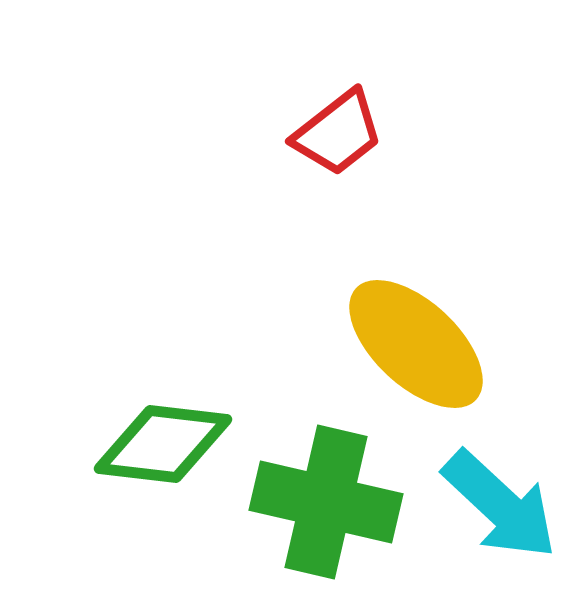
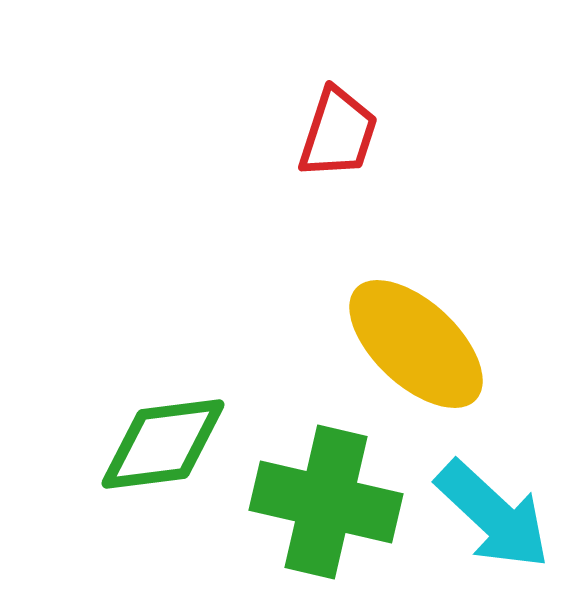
red trapezoid: rotated 34 degrees counterclockwise
green diamond: rotated 14 degrees counterclockwise
cyan arrow: moved 7 px left, 10 px down
